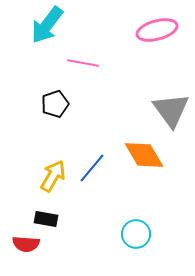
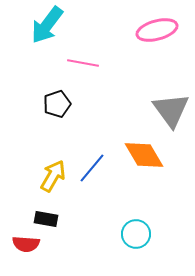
black pentagon: moved 2 px right
